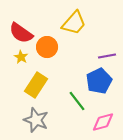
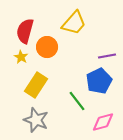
red semicircle: moved 4 px right, 2 px up; rotated 70 degrees clockwise
